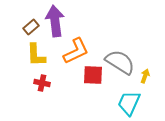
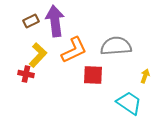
brown rectangle: moved 6 px up; rotated 14 degrees clockwise
orange L-shape: moved 2 px left, 1 px up
yellow L-shape: moved 2 px right; rotated 135 degrees counterclockwise
gray semicircle: moved 4 px left, 16 px up; rotated 36 degrees counterclockwise
red cross: moved 16 px left, 9 px up
cyan trapezoid: rotated 100 degrees clockwise
